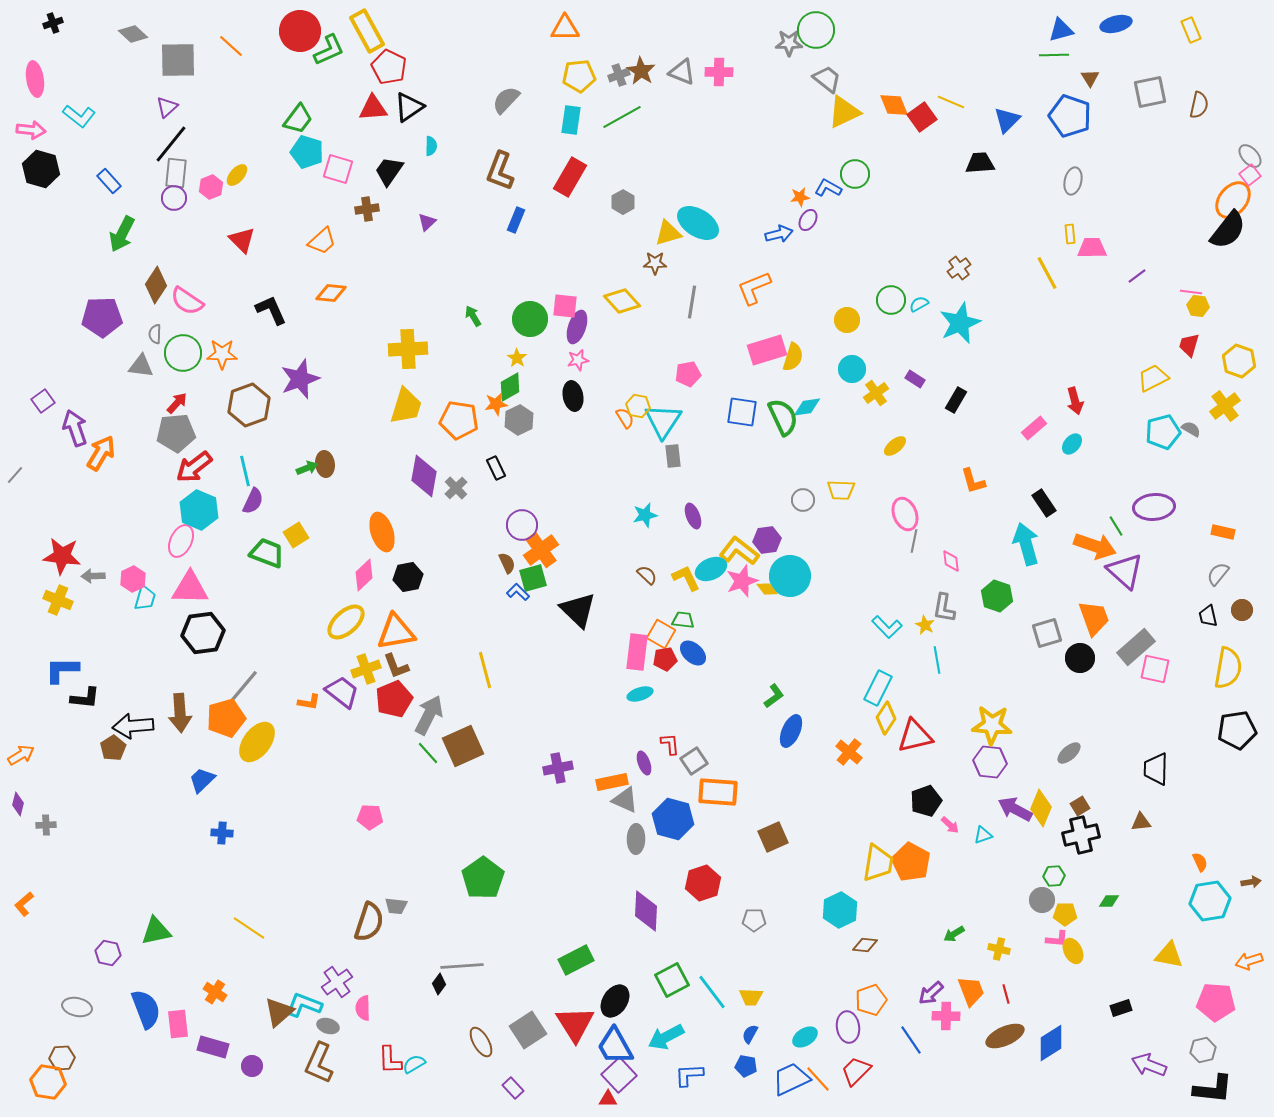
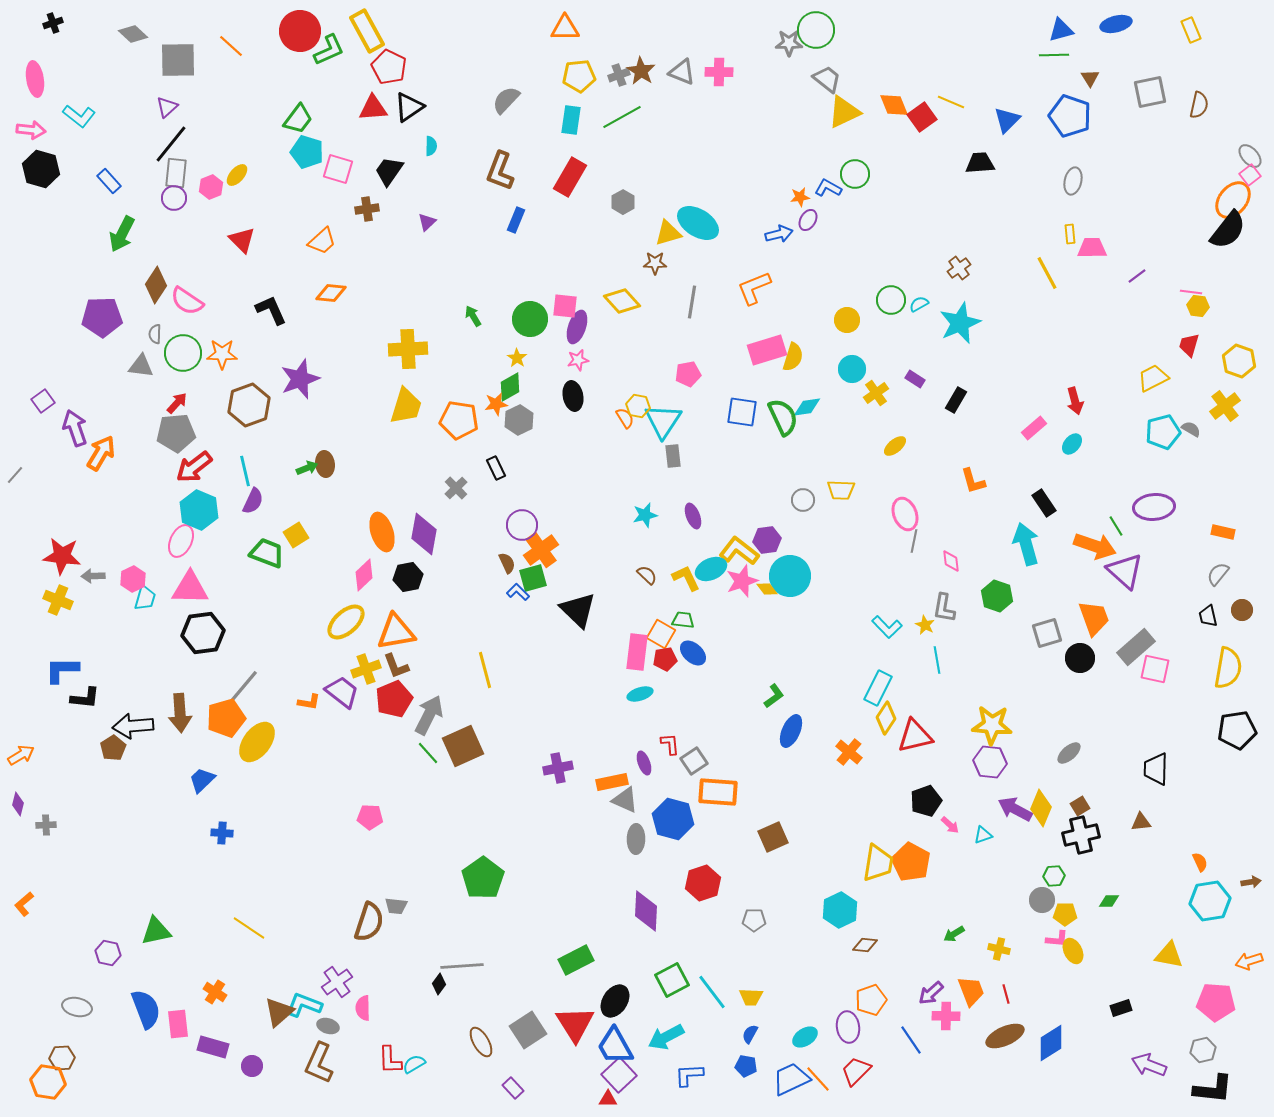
purple diamond at (424, 476): moved 58 px down
